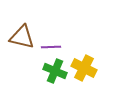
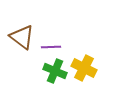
brown triangle: rotated 24 degrees clockwise
